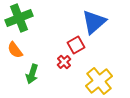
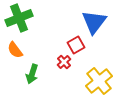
blue triangle: rotated 12 degrees counterclockwise
